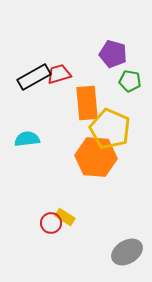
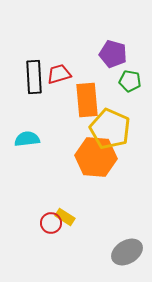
black rectangle: rotated 64 degrees counterclockwise
orange rectangle: moved 3 px up
